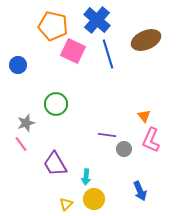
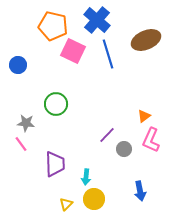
orange triangle: rotated 32 degrees clockwise
gray star: rotated 24 degrees clockwise
purple line: rotated 54 degrees counterclockwise
purple trapezoid: rotated 152 degrees counterclockwise
blue arrow: rotated 12 degrees clockwise
